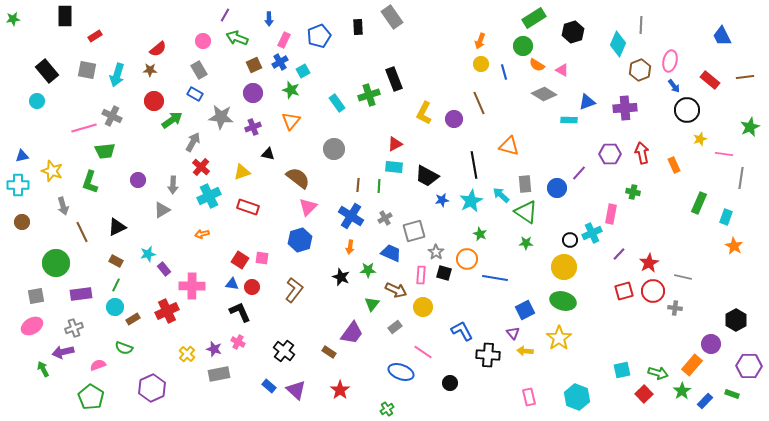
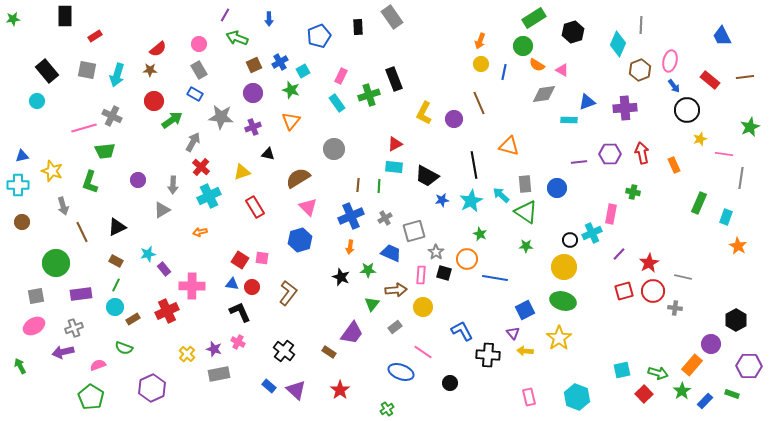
pink rectangle at (284, 40): moved 57 px right, 36 px down
pink circle at (203, 41): moved 4 px left, 3 px down
blue line at (504, 72): rotated 28 degrees clockwise
gray diamond at (544, 94): rotated 40 degrees counterclockwise
purple line at (579, 173): moved 11 px up; rotated 42 degrees clockwise
brown semicircle at (298, 178): rotated 70 degrees counterclockwise
red rectangle at (248, 207): moved 7 px right; rotated 40 degrees clockwise
pink triangle at (308, 207): rotated 30 degrees counterclockwise
blue cross at (351, 216): rotated 35 degrees clockwise
orange arrow at (202, 234): moved 2 px left, 2 px up
green star at (526, 243): moved 3 px down
orange star at (734, 246): moved 4 px right
brown L-shape at (294, 290): moved 6 px left, 3 px down
brown arrow at (396, 290): rotated 30 degrees counterclockwise
pink ellipse at (32, 326): moved 2 px right
green arrow at (43, 369): moved 23 px left, 3 px up
